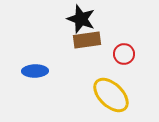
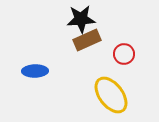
black star: rotated 24 degrees counterclockwise
brown rectangle: rotated 16 degrees counterclockwise
yellow ellipse: rotated 9 degrees clockwise
